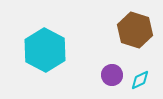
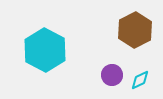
brown hexagon: rotated 16 degrees clockwise
